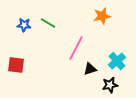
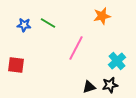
black triangle: moved 1 px left, 18 px down
